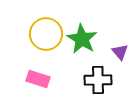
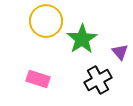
yellow circle: moved 13 px up
green star: rotated 8 degrees clockwise
black cross: rotated 28 degrees counterclockwise
